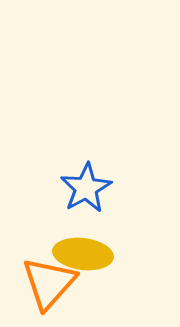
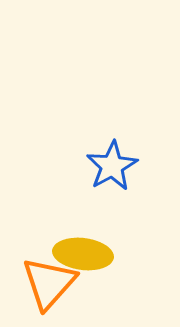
blue star: moved 26 px right, 22 px up
